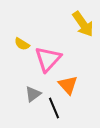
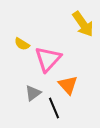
gray triangle: moved 1 px up
